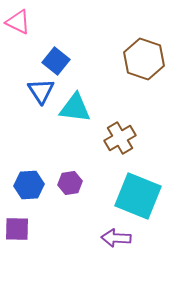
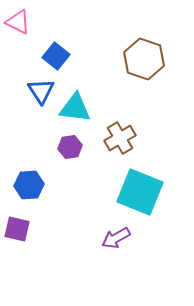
blue square: moved 5 px up
purple hexagon: moved 36 px up
cyan square: moved 2 px right, 4 px up
purple square: rotated 12 degrees clockwise
purple arrow: rotated 32 degrees counterclockwise
